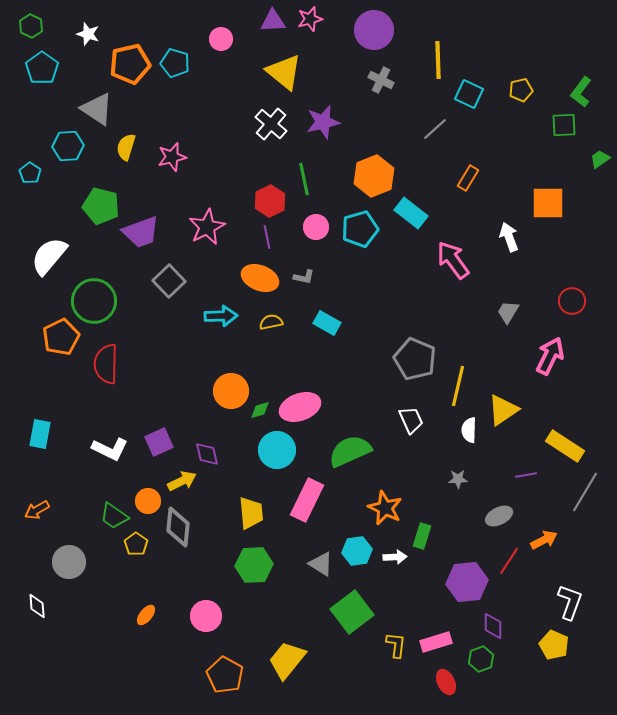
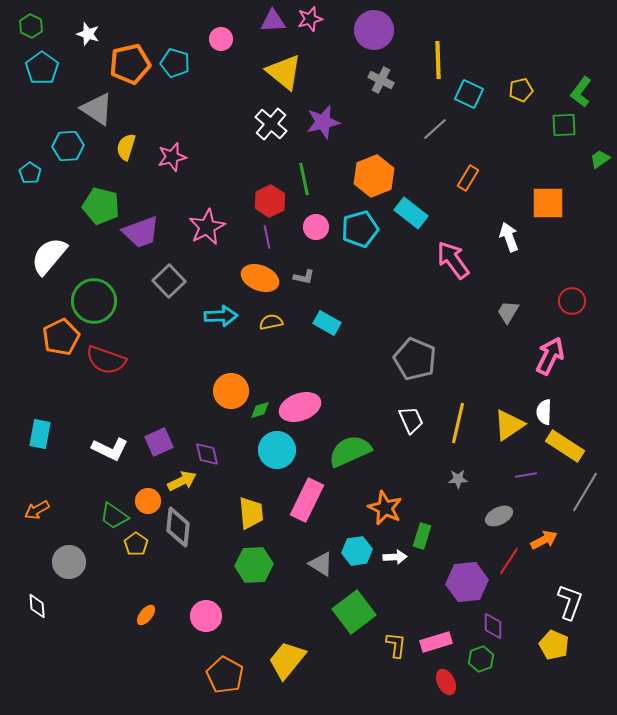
red semicircle at (106, 364): moved 4 px up; rotated 72 degrees counterclockwise
yellow line at (458, 386): moved 37 px down
yellow triangle at (503, 410): moved 6 px right, 15 px down
white semicircle at (469, 430): moved 75 px right, 18 px up
green square at (352, 612): moved 2 px right
